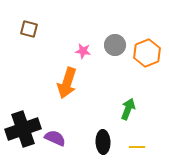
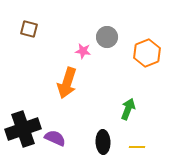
gray circle: moved 8 px left, 8 px up
